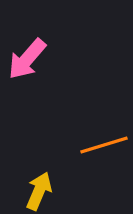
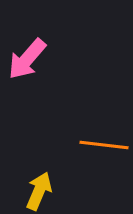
orange line: rotated 24 degrees clockwise
